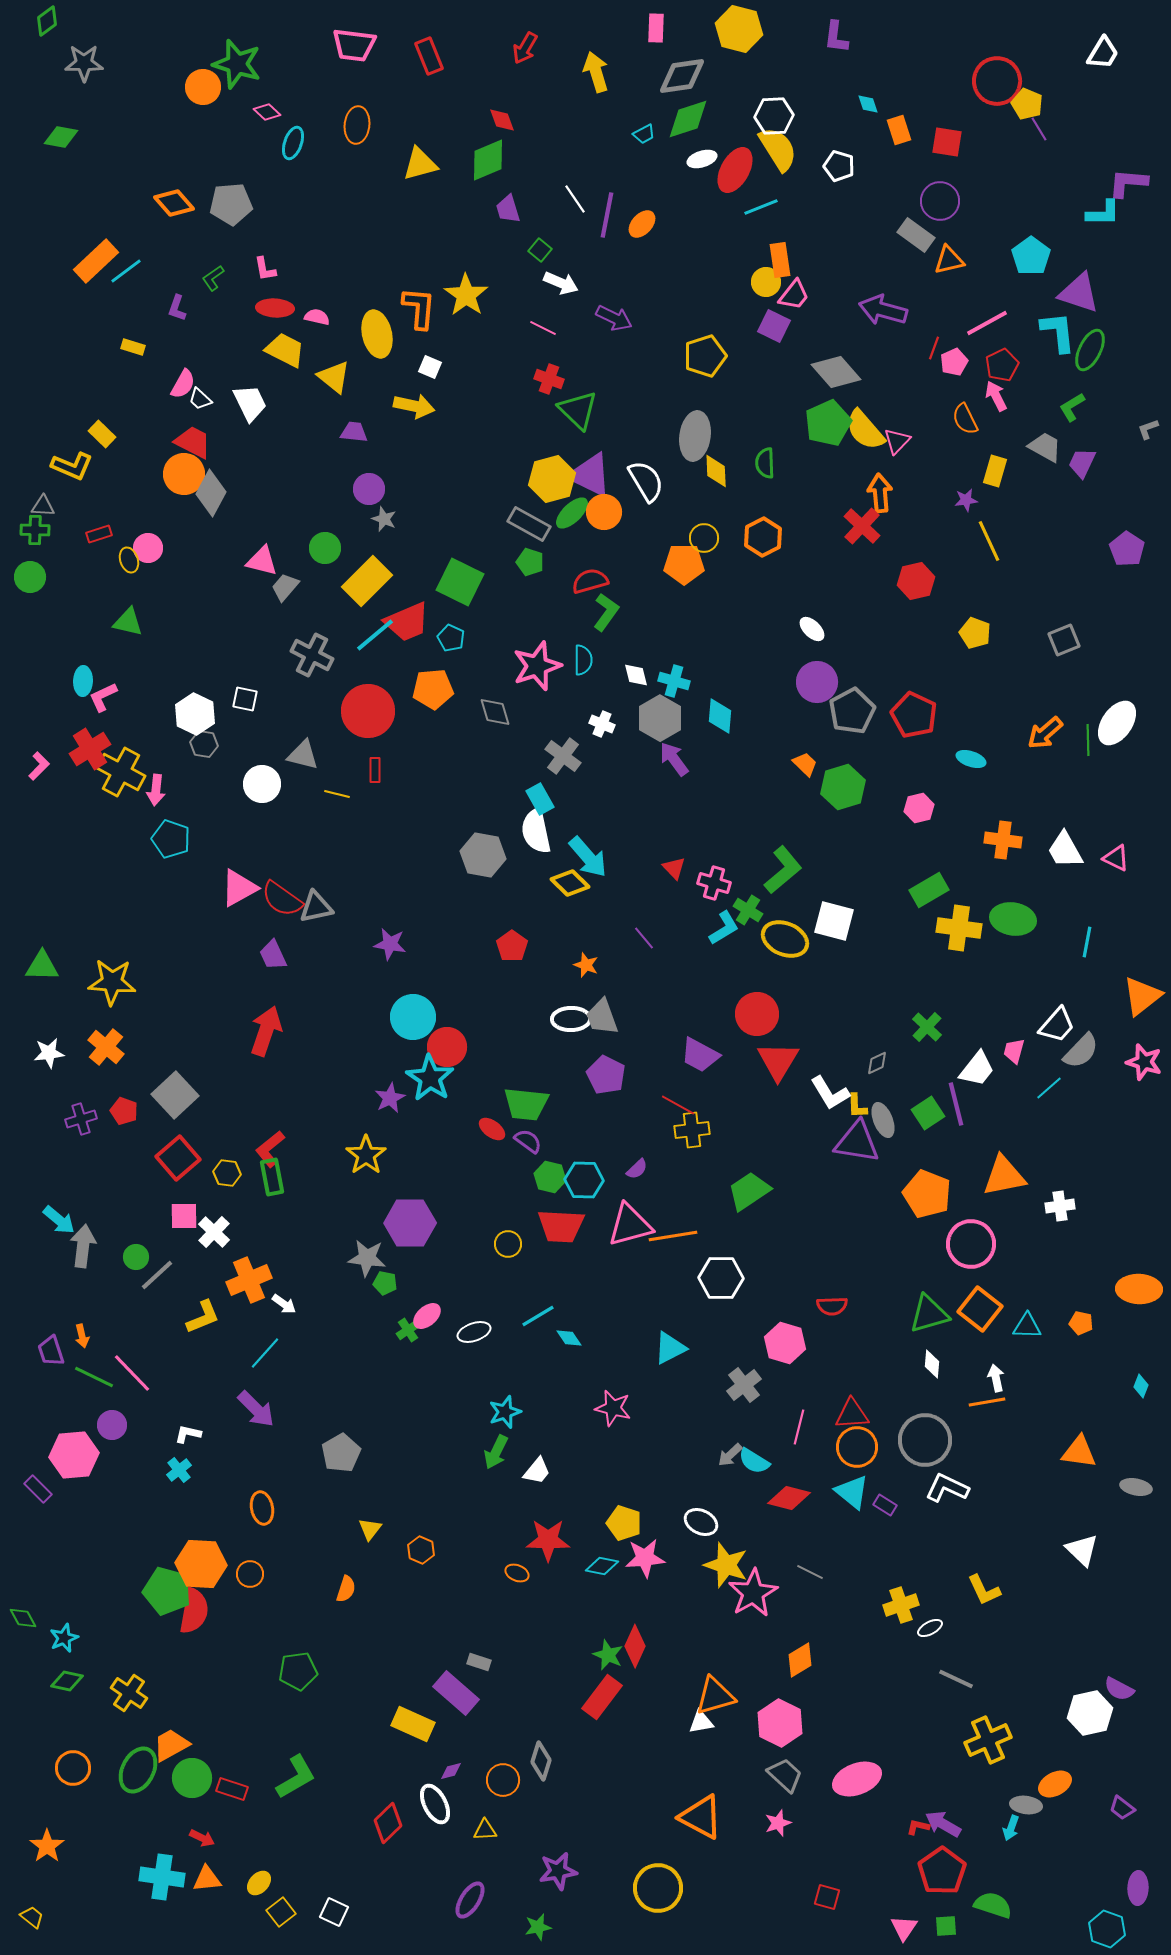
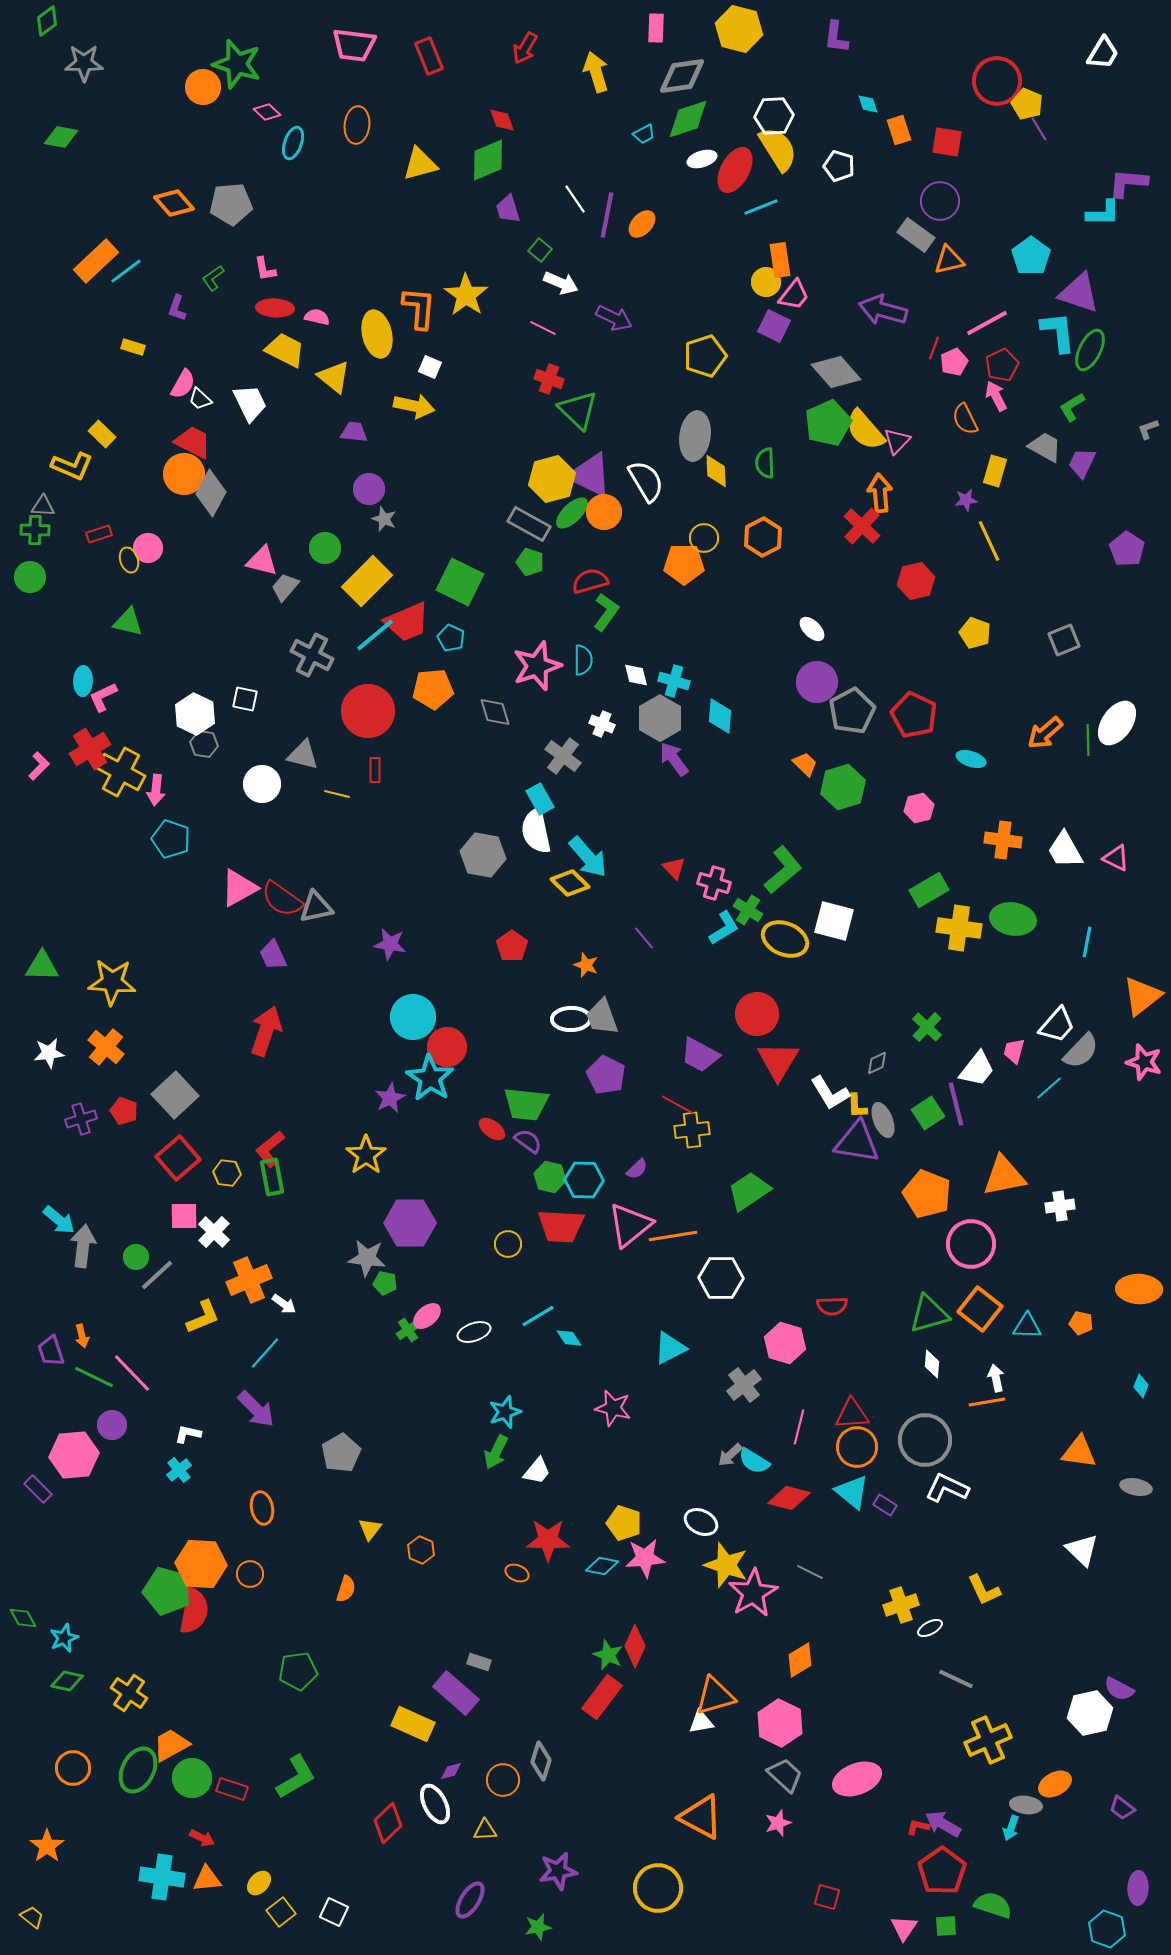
pink triangle at (630, 1225): rotated 24 degrees counterclockwise
